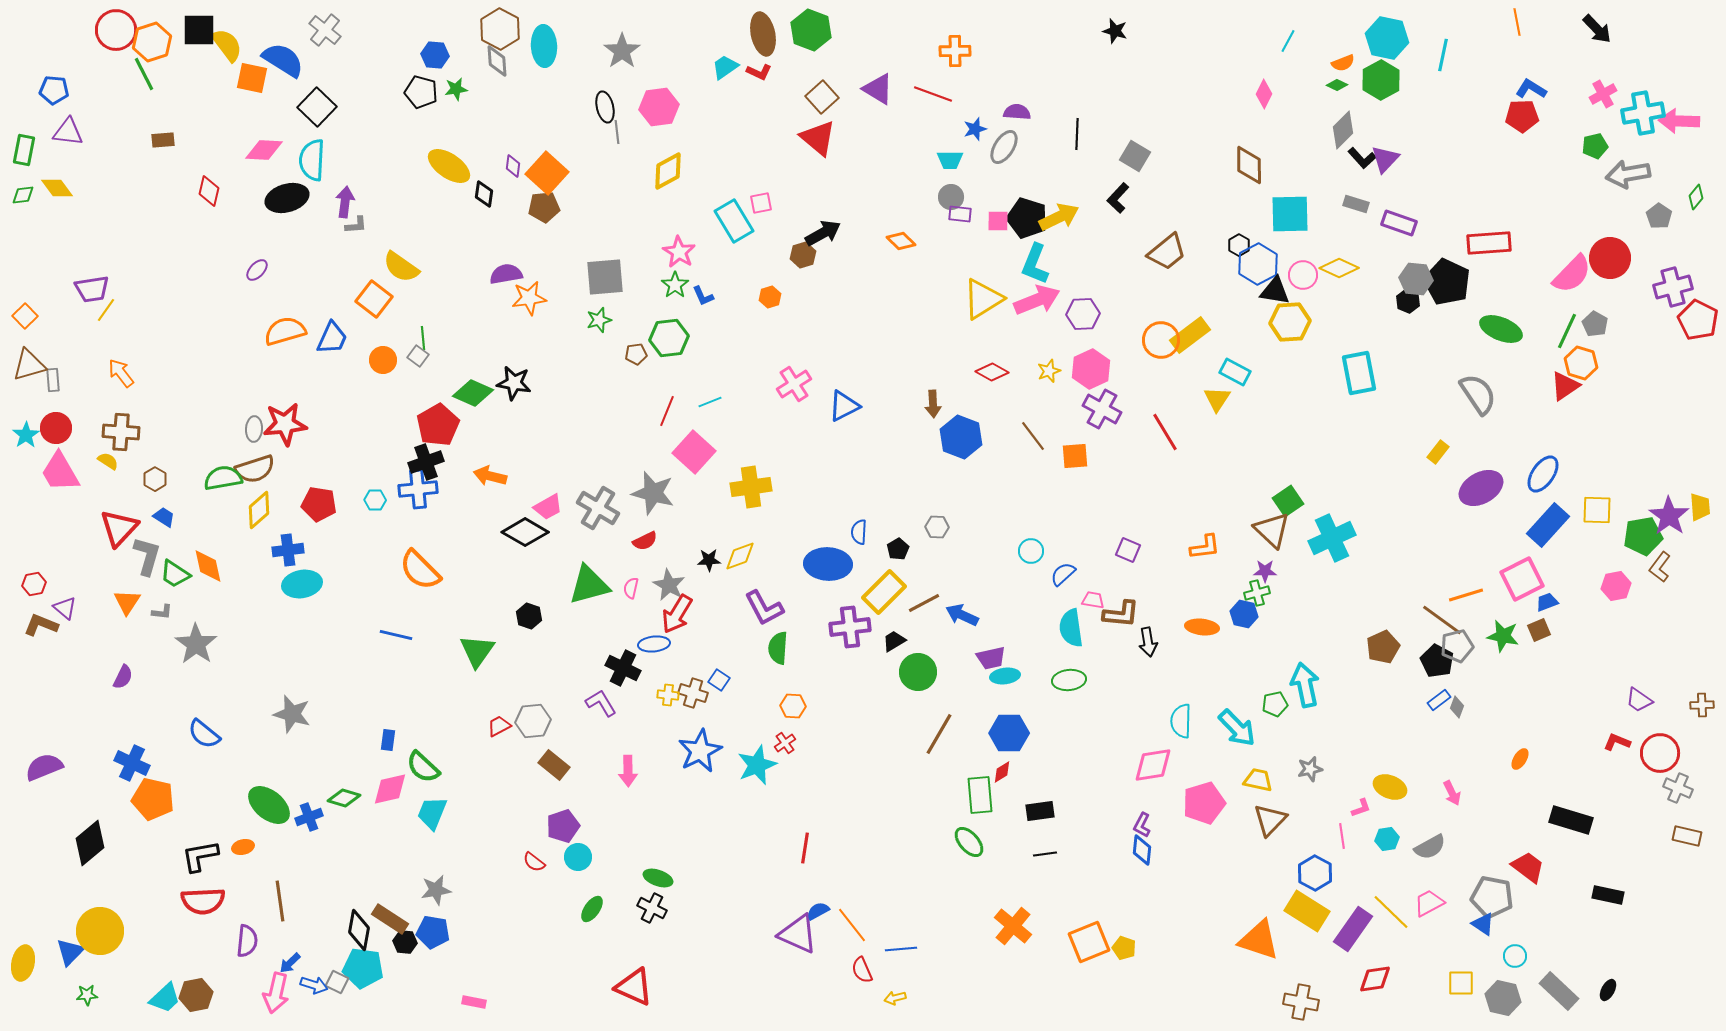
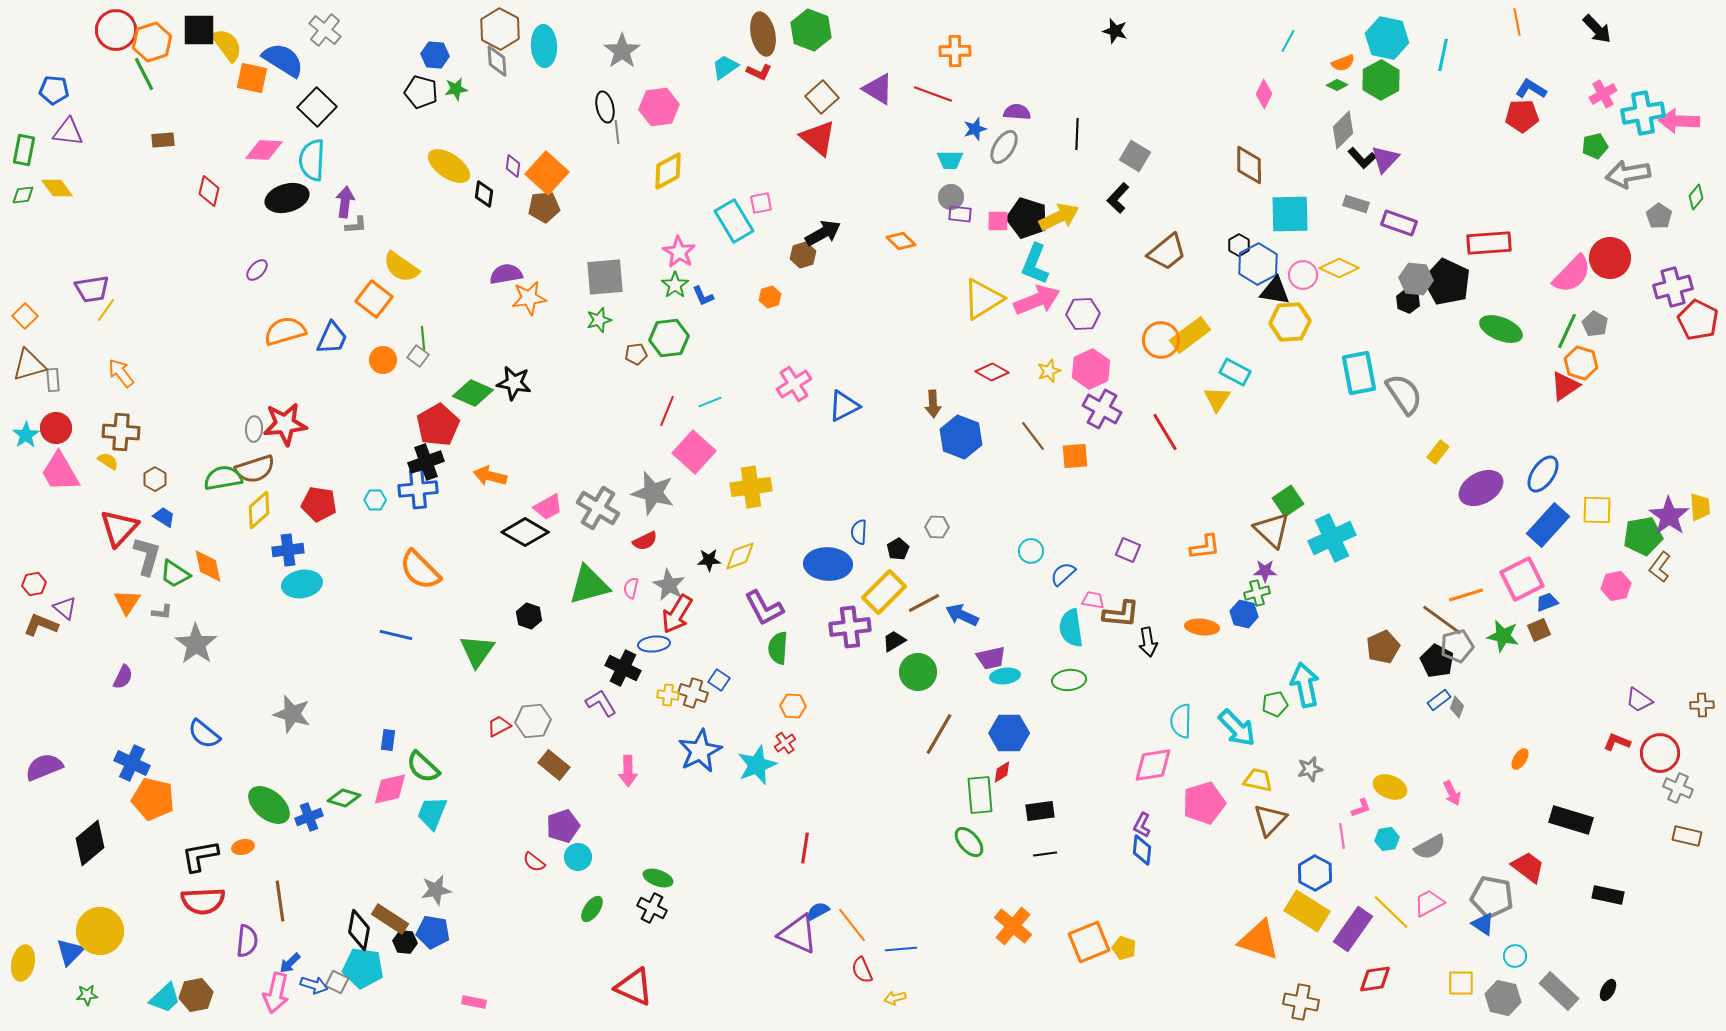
gray semicircle at (1478, 394): moved 74 px left
